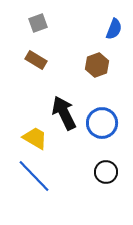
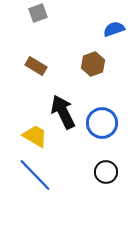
gray square: moved 10 px up
blue semicircle: rotated 130 degrees counterclockwise
brown rectangle: moved 6 px down
brown hexagon: moved 4 px left, 1 px up
black arrow: moved 1 px left, 1 px up
yellow trapezoid: moved 2 px up
blue line: moved 1 px right, 1 px up
